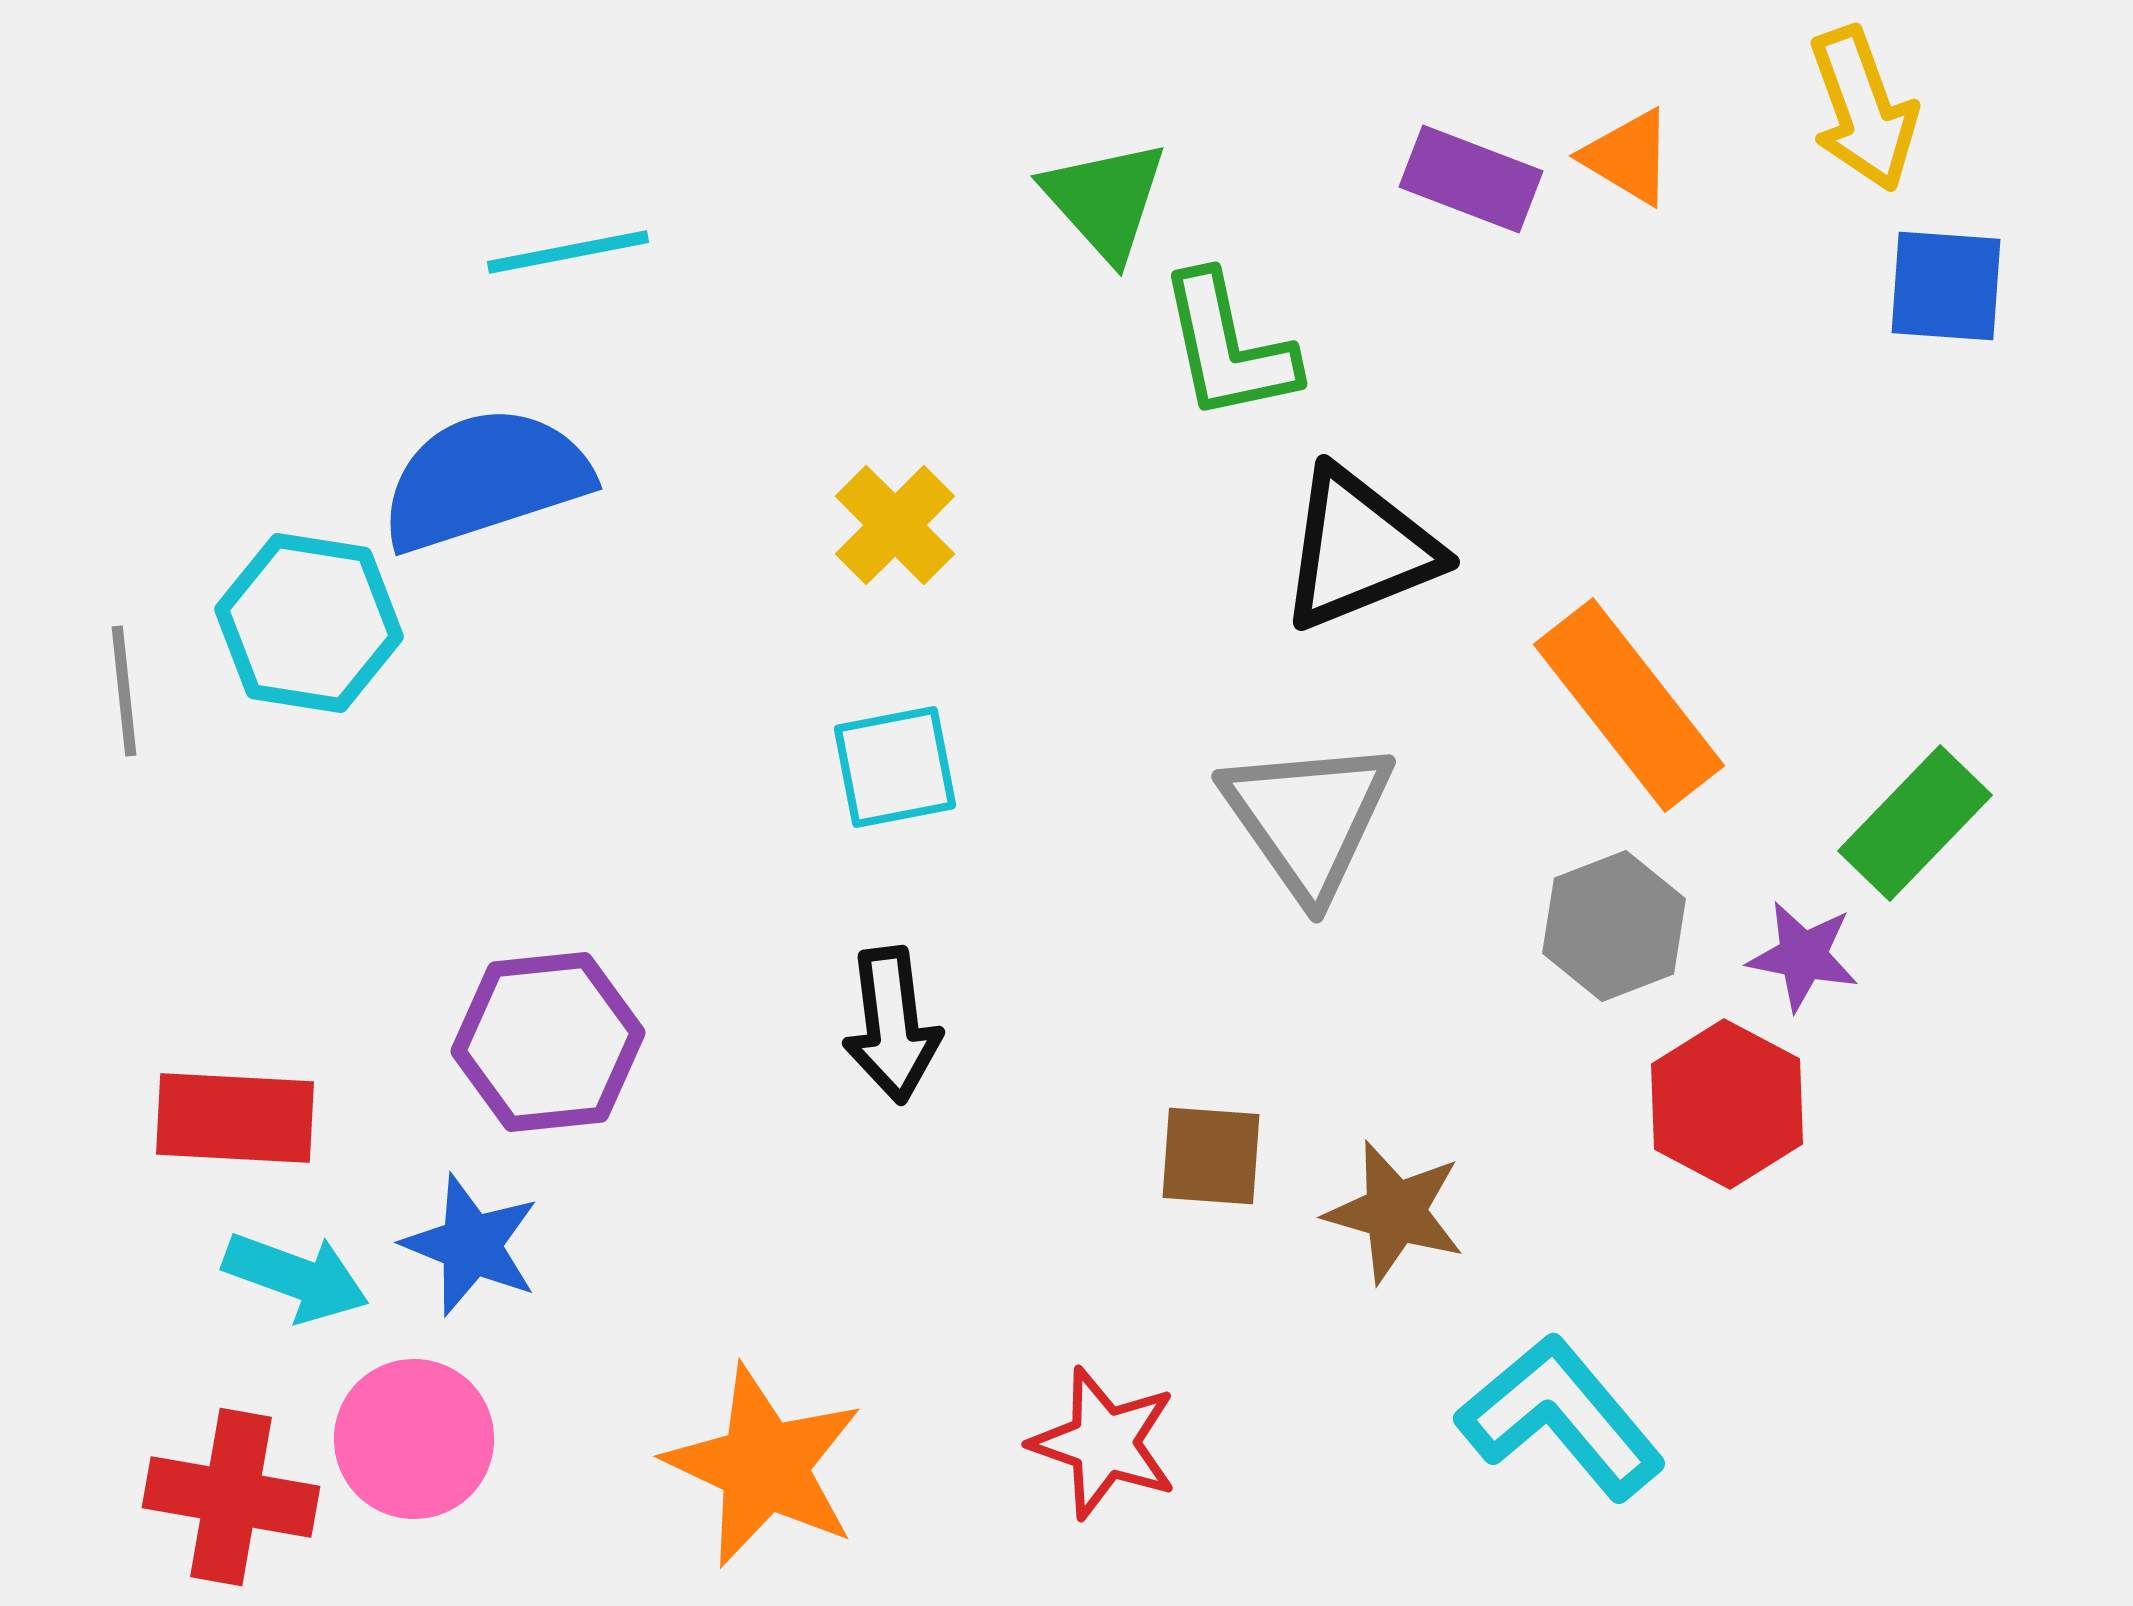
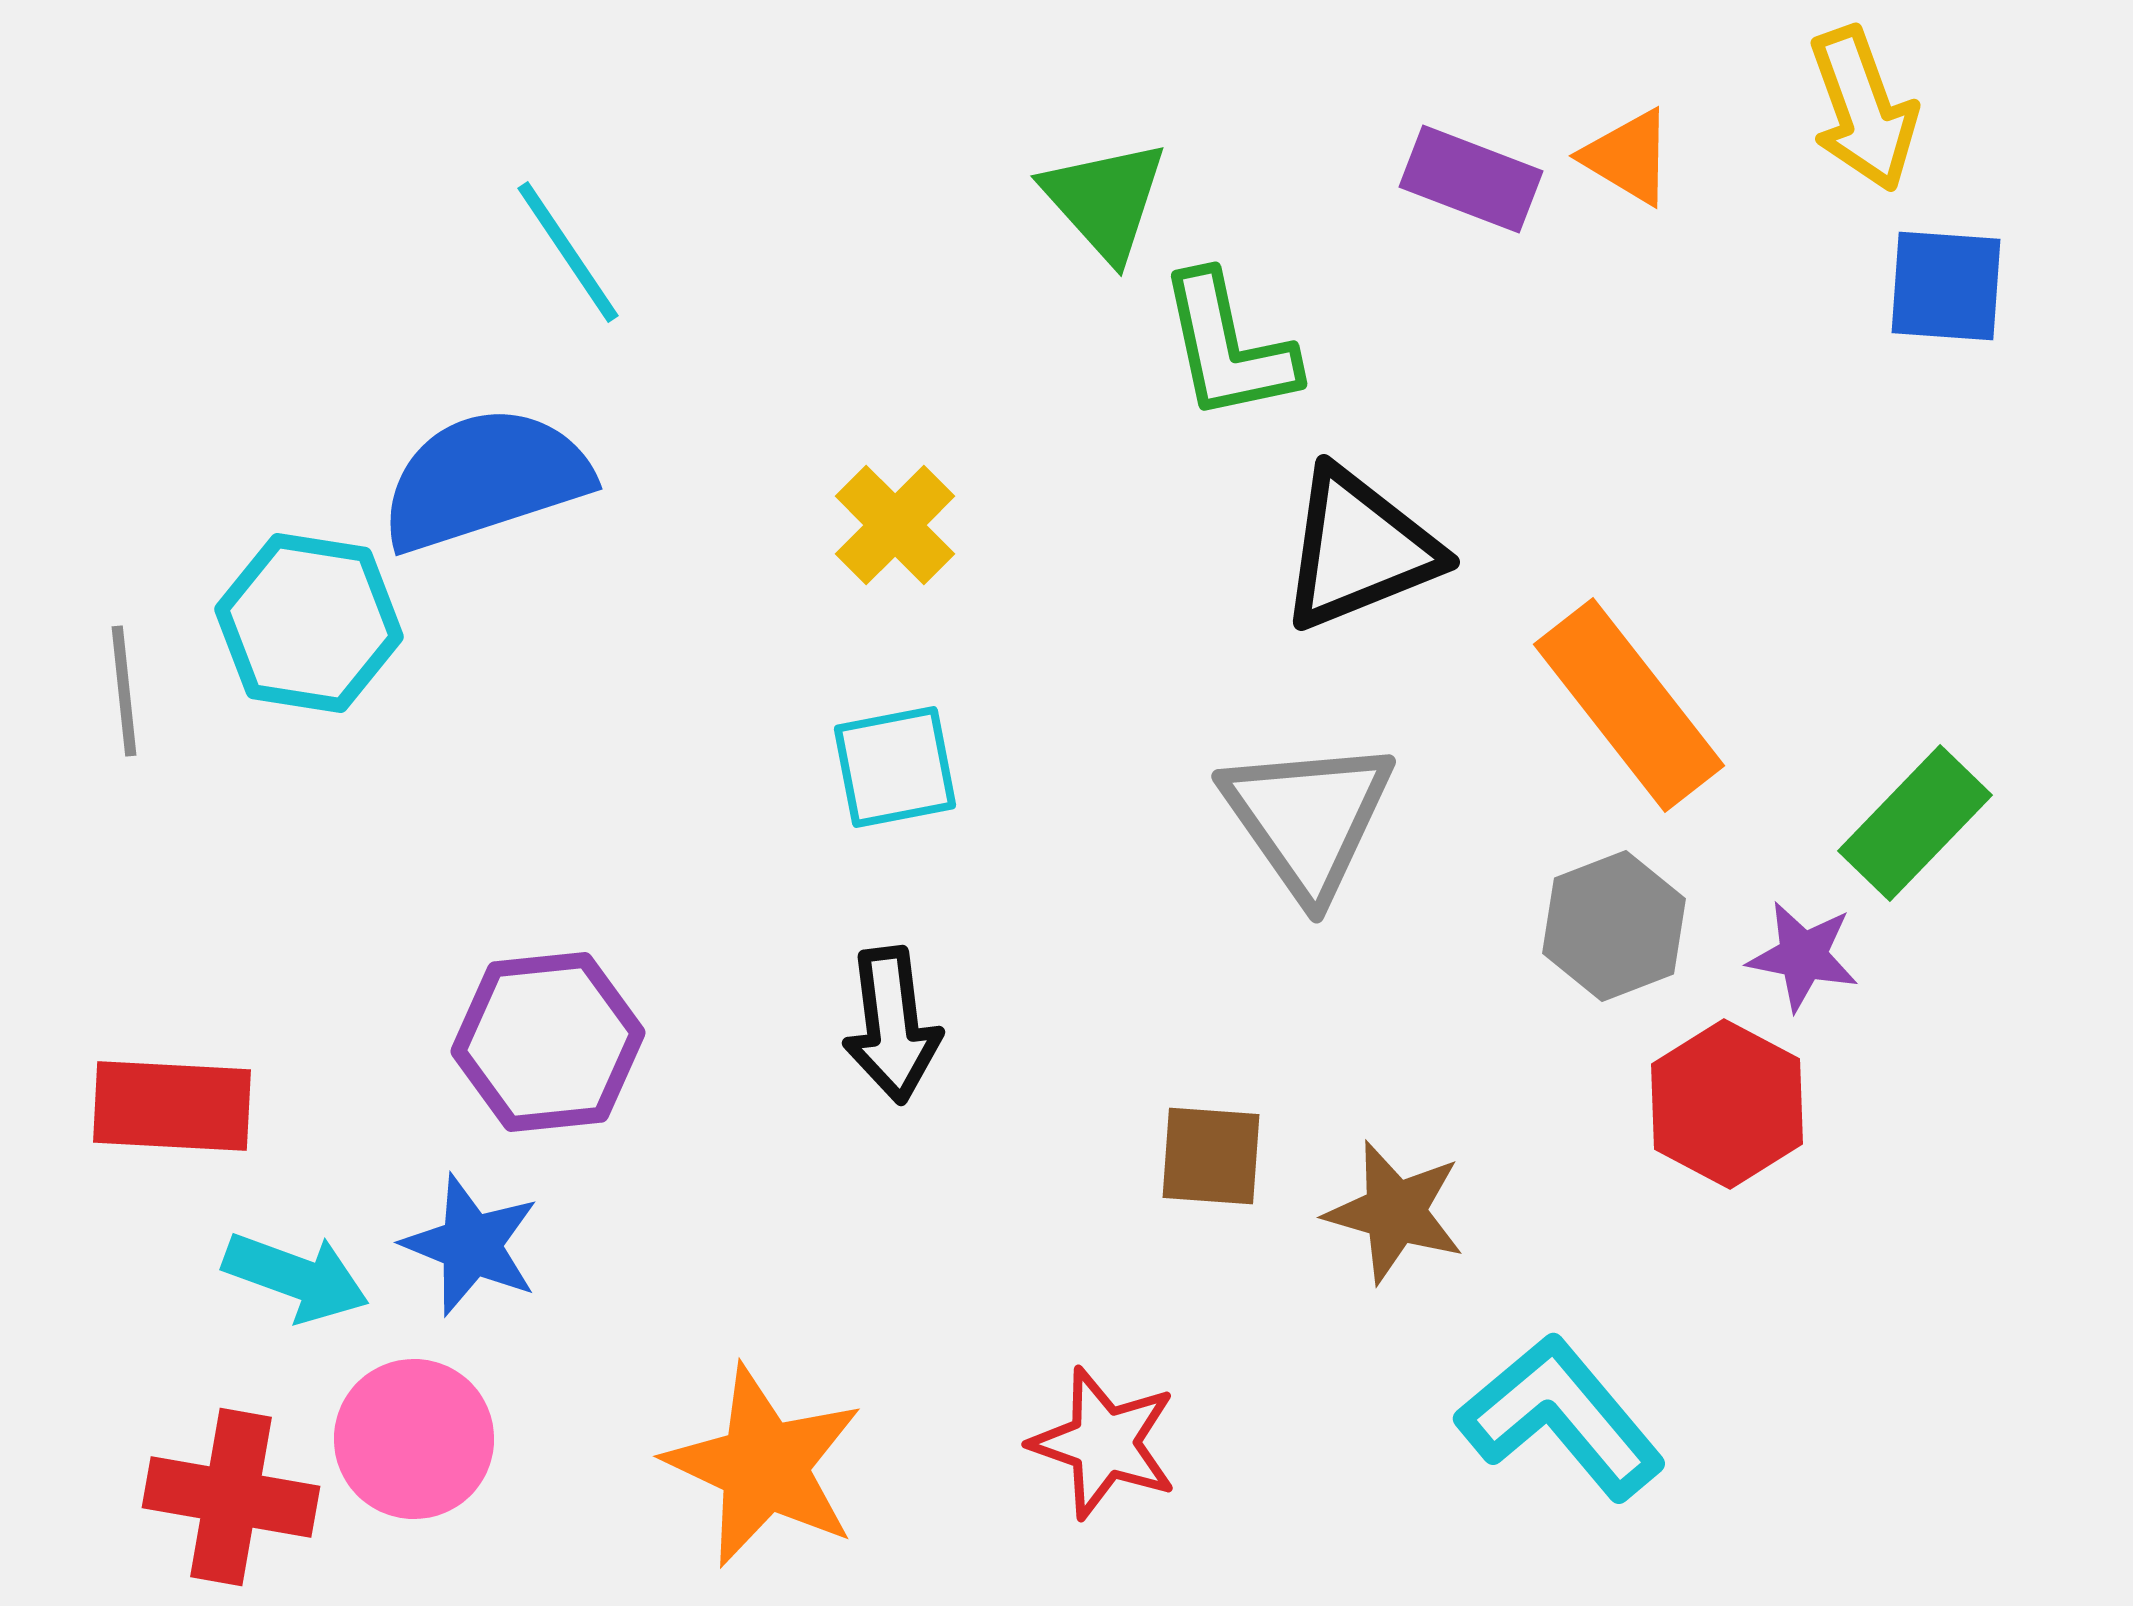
cyan line: rotated 67 degrees clockwise
red rectangle: moved 63 px left, 12 px up
